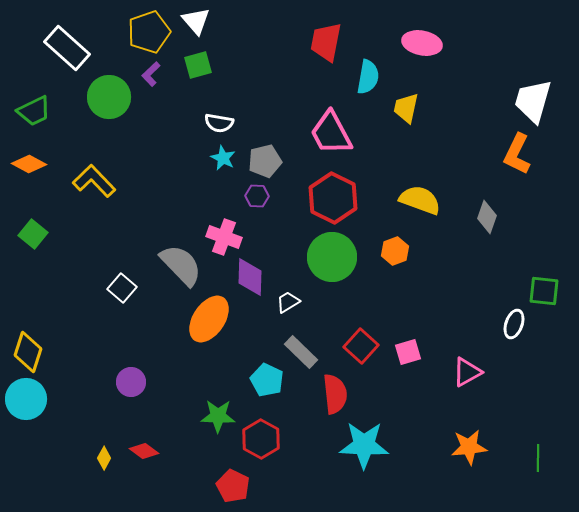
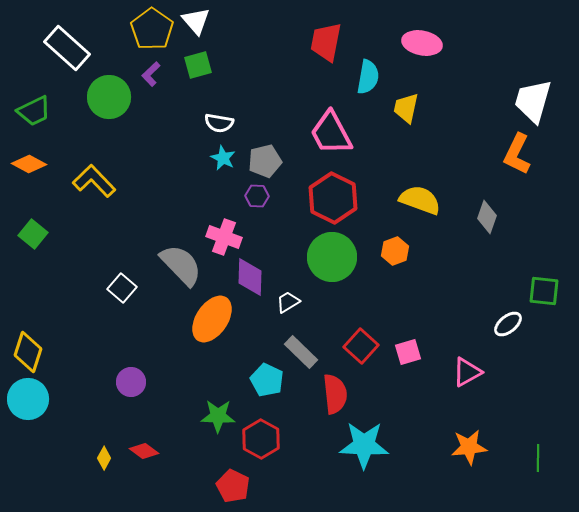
yellow pentagon at (149, 32): moved 3 px right, 3 px up; rotated 18 degrees counterclockwise
orange ellipse at (209, 319): moved 3 px right
white ellipse at (514, 324): moved 6 px left; rotated 32 degrees clockwise
cyan circle at (26, 399): moved 2 px right
